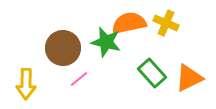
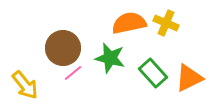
green star: moved 4 px right, 16 px down
green rectangle: moved 1 px right
pink line: moved 6 px left, 6 px up
yellow arrow: moved 1 px left, 1 px down; rotated 40 degrees counterclockwise
